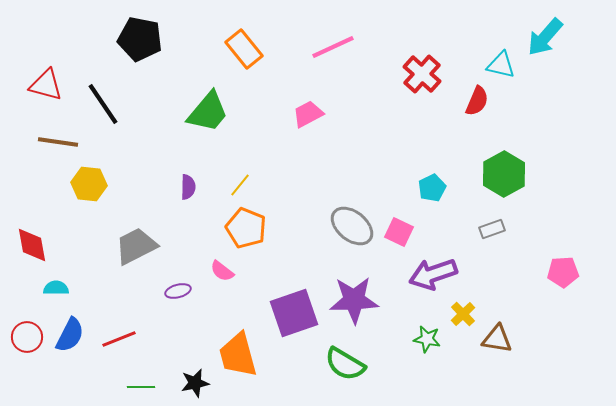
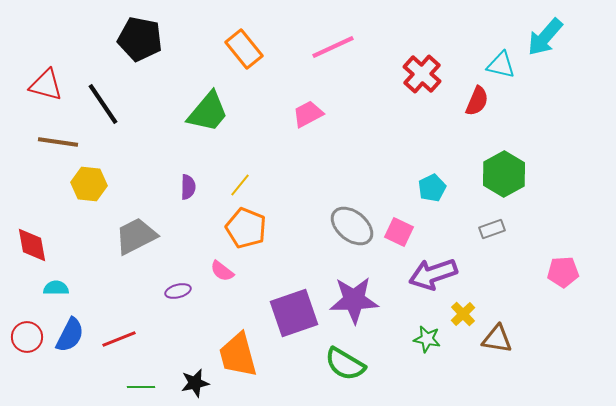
gray trapezoid: moved 10 px up
